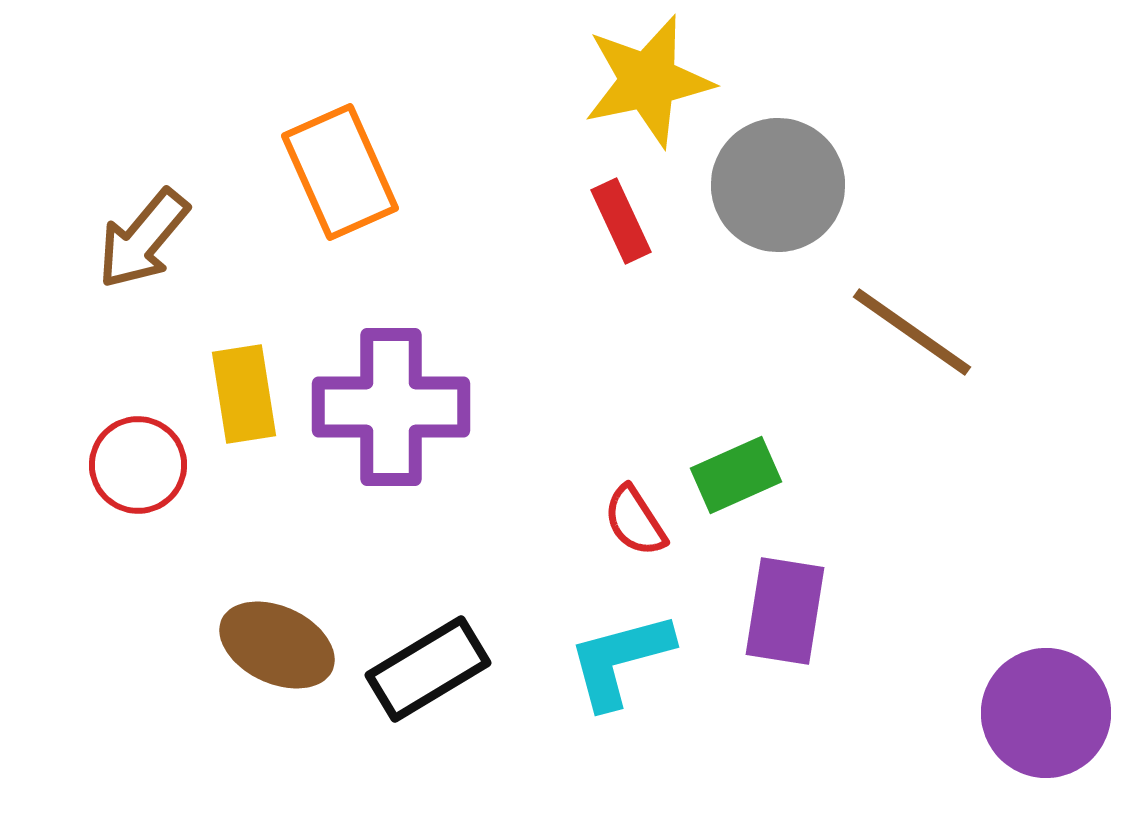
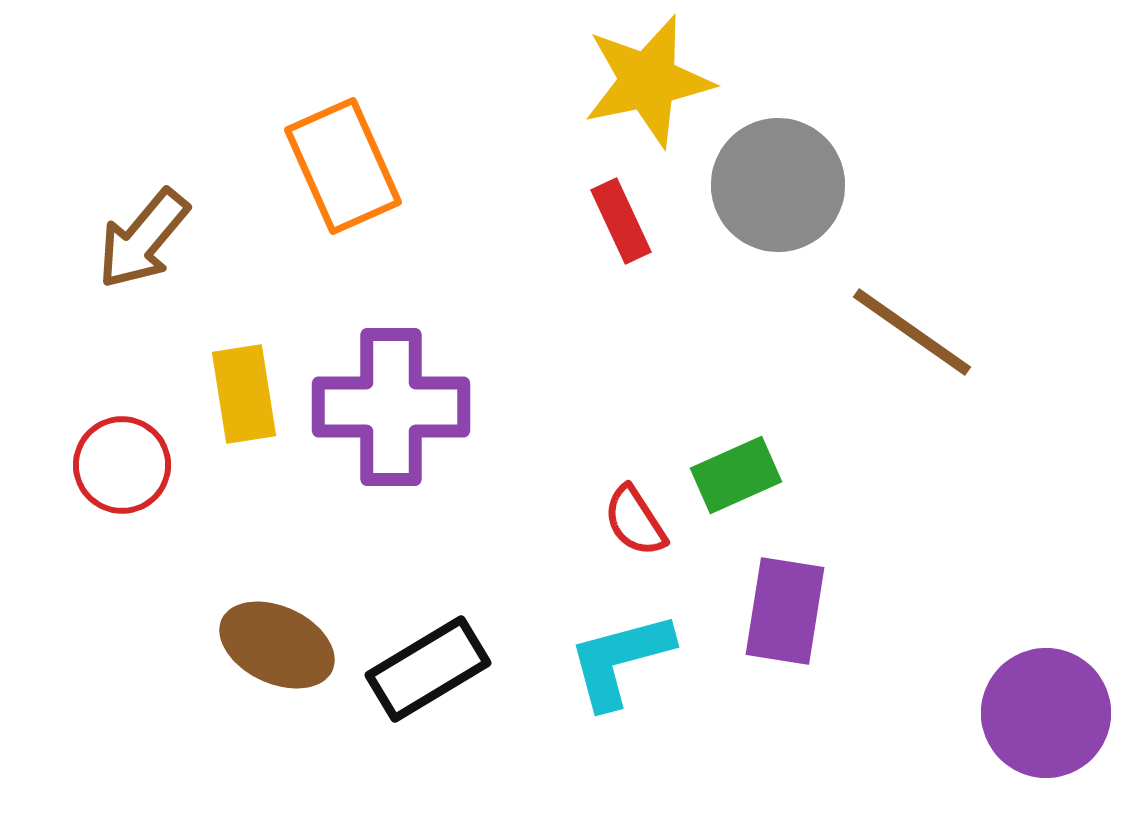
orange rectangle: moved 3 px right, 6 px up
red circle: moved 16 px left
